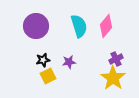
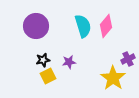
cyan semicircle: moved 4 px right
purple cross: moved 12 px right
